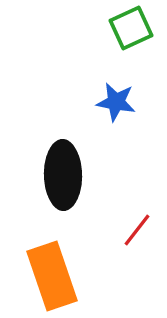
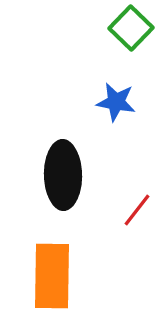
green square: rotated 21 degrees counterclockwise
red line: moved 20 px up
orange rectangle: rotated 20 degrees clockwise
